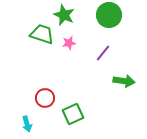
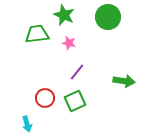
green circle: moved 1 px left, 2 px down
green trapezoid: moved 5 px left; rotated 25 degrees counterclockwise
pink star: rotated 24 degrees clockwise
purple line: moved 26 px left, 19 px down
green square: moved 2 px right, 13 px up
